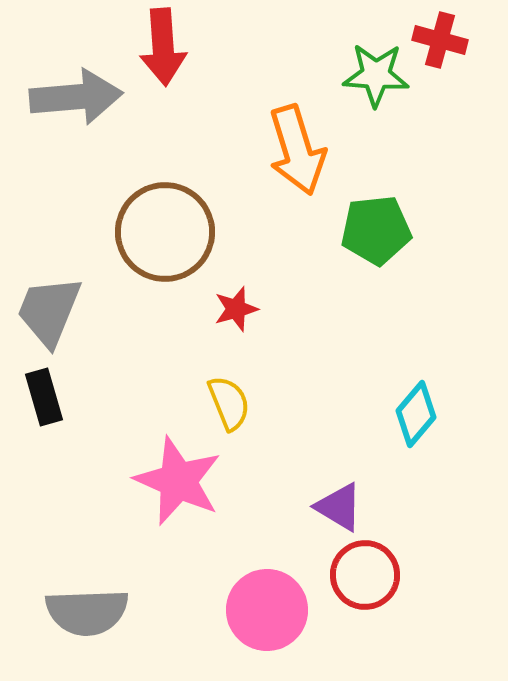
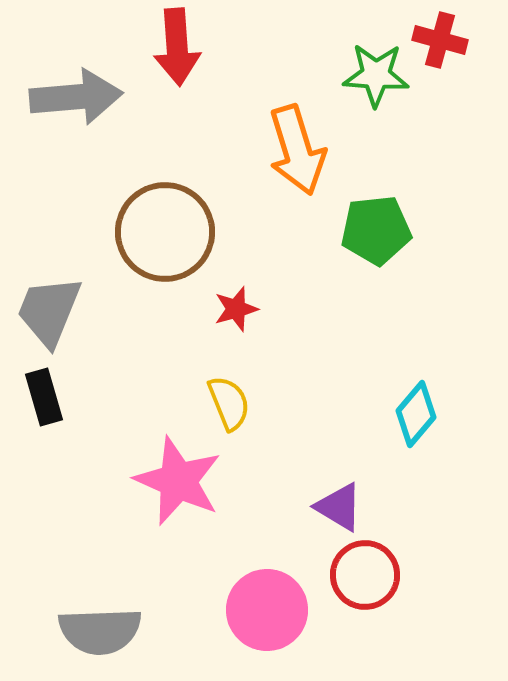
red arrow: moved 14 px right
gray semicircle: moved 13 px right, 19 px down
